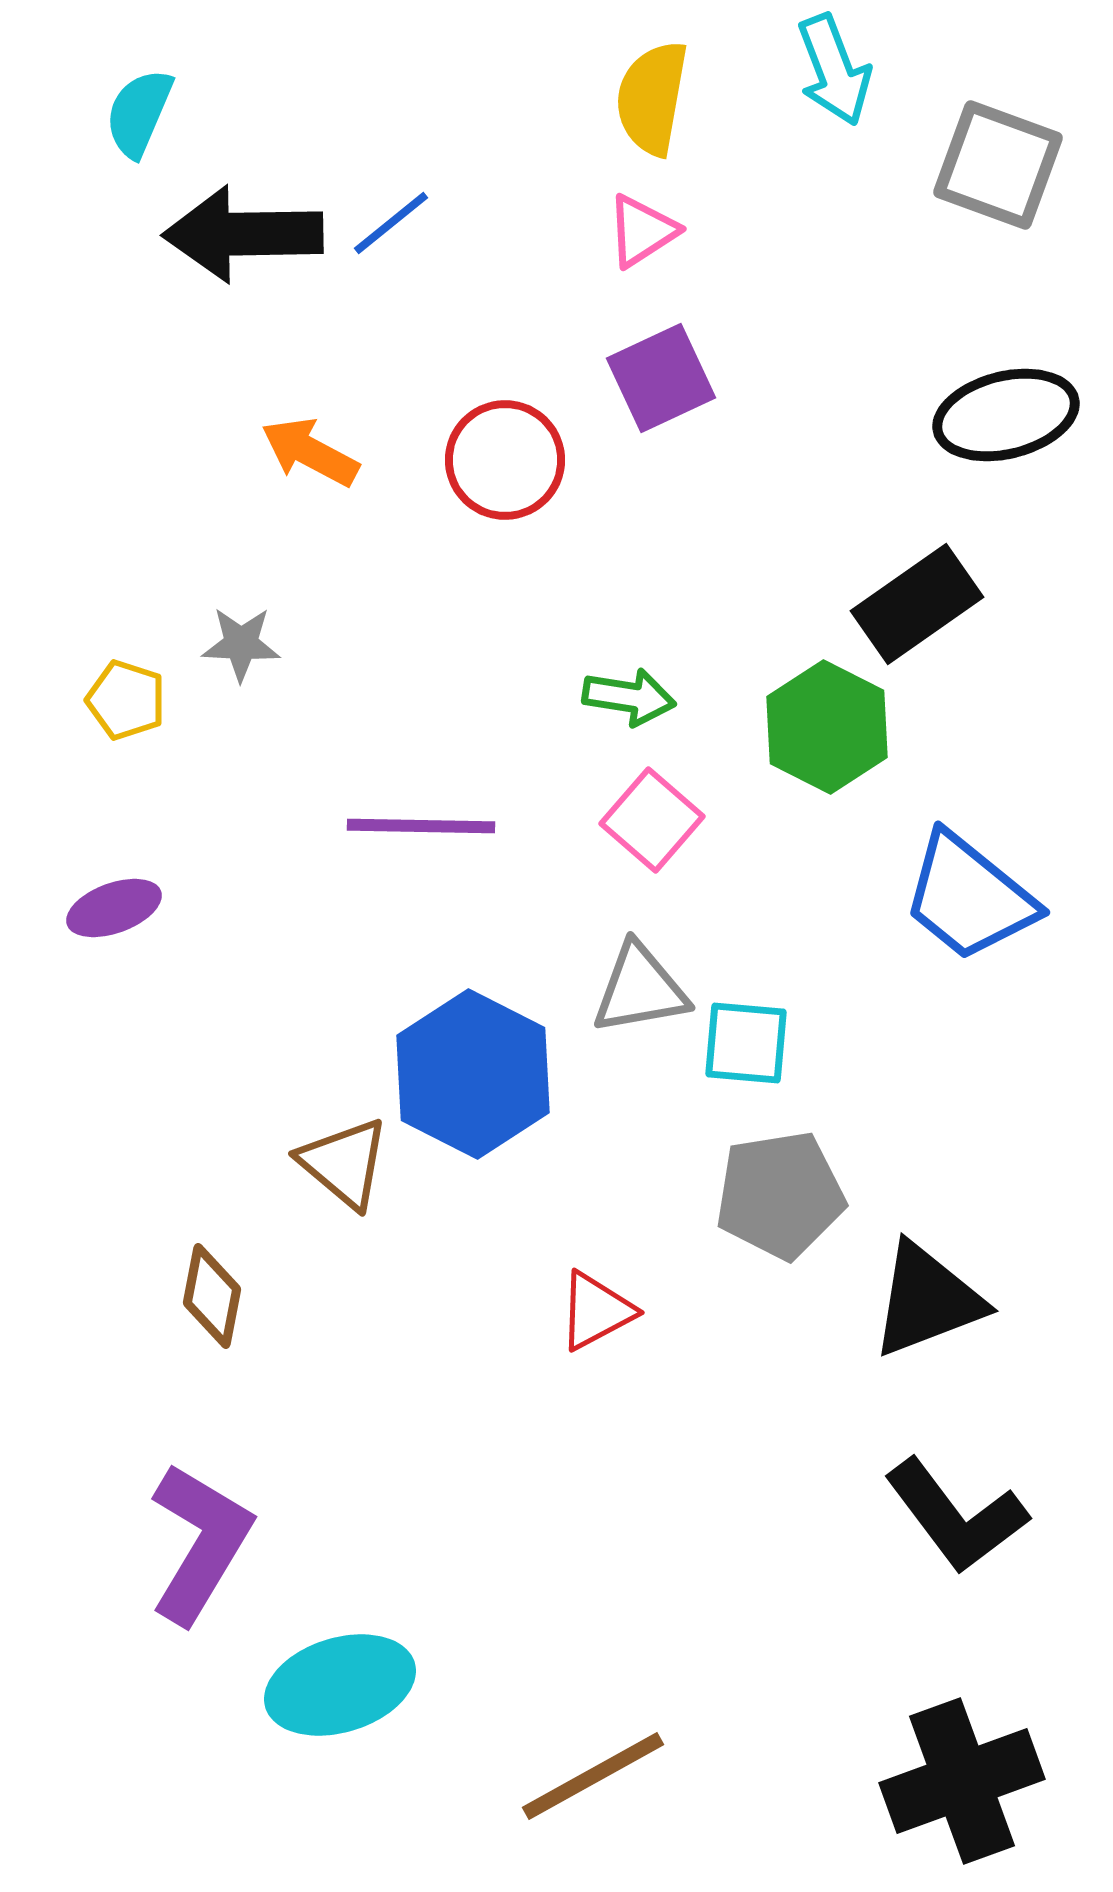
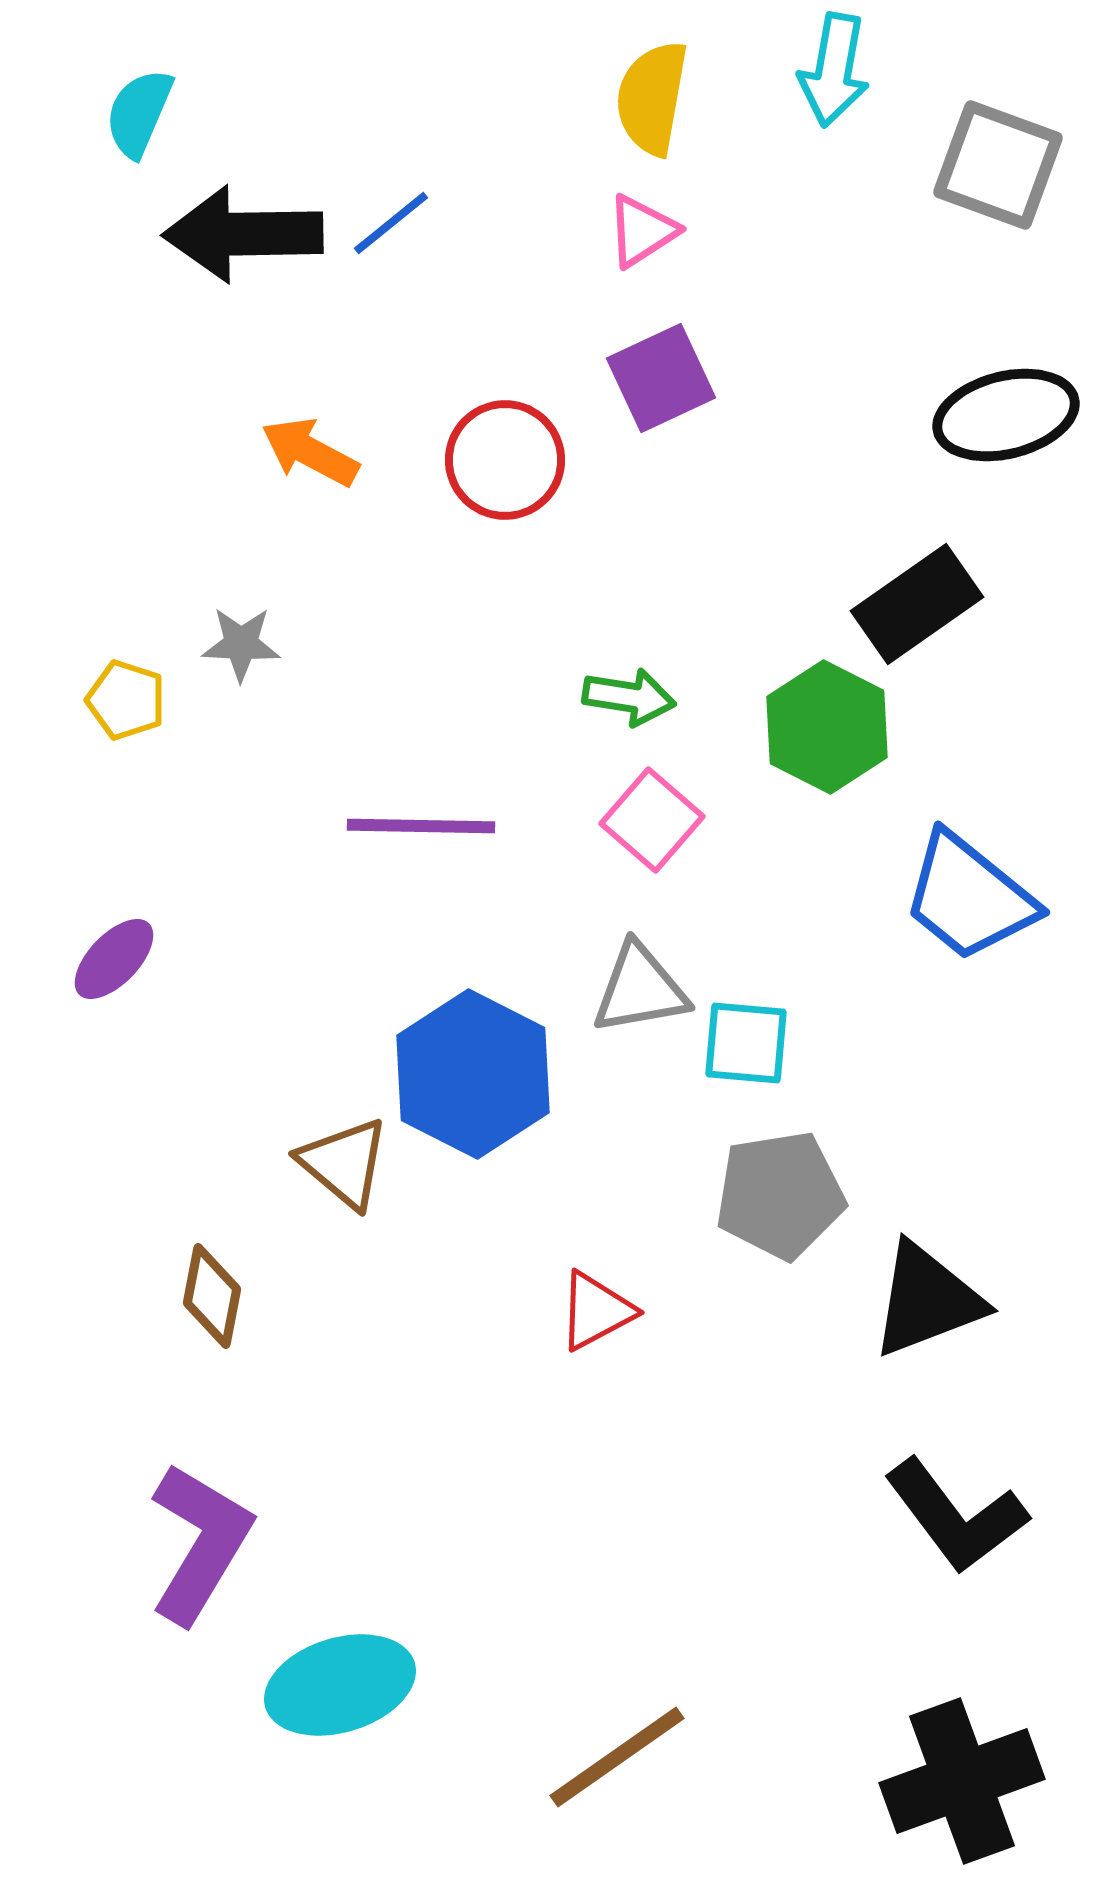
cyan arrow: rotated 31 degrees clockwise
purple ellipse: moved 51 px down; rotated 26 degrees counterclockwise
brown line: moved 24 px right, 19 px up; rotated 6 degrees counterclockwise
